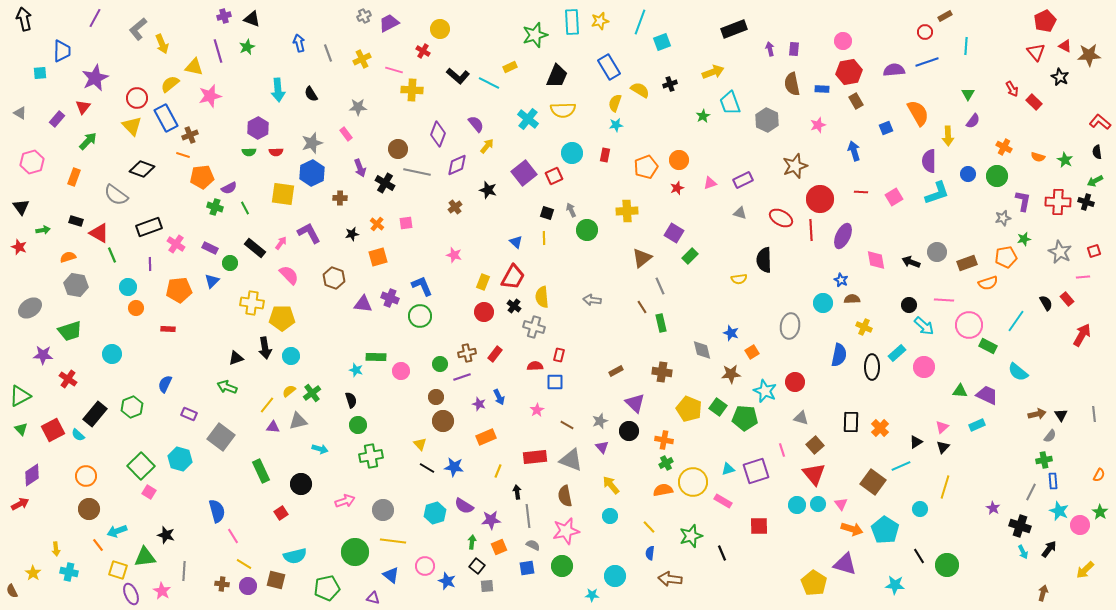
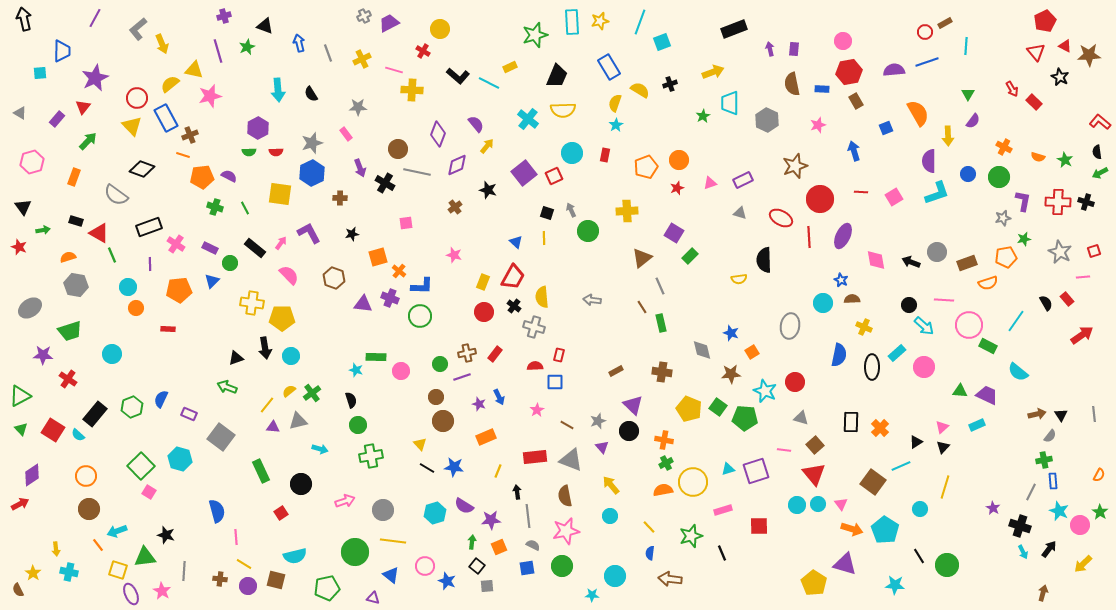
brown rectangle at (945, 16): moved 7 px down
black triangle at (252, 19): moved 13 px right, 7 px down
yellow triangle at (194, 67): moved 3 px down
cyan trapezoid at (730, 103): rotated 20 degrees clockwise
cyan star at (616, 125): rotated 24 degrees counterclockwise
green circle at (997, 176): moved 2 px right, 1 px down
green arrow at (1095, 181): moved 5 px right, 8 px up
purple semicircle at (229, 188): moved 12 px up; rotated 126 degrees counterclockwise
yellow square at (283, 194): moved 3 px left
black triangle at (21, 207): moved 2 px right
orange cross at (377, 224): moved 22 px right, 47 px down
green circle at (587, 230): moved 1 px right, 1 px down
red line at (811, 230): moved 2 px left, 7 px down
blue L-shape at (422, 286): rotated 115 degrees clockwise
red arrow at (1082, 335): rotated 25 degrees clockwise
blue semicircle at (165, 384): moved 4 px left, 15 px down
purple triangle at (635, 403): moved 2 px left, 2 px down
gray star at (600, 421): moved 2 px left
red square at (53, 430): rotated 30 degrees counterclockwise
pink line at (782, 450): moved 2 px right; rotated 64 degrees counterclockwise
pink rectangle at (723, 501): moved 9 px down; rotated 48 degrees counterclockwise
pink line at (233, 536): moved 3 px right, 1 px down; rotated 28 degrees clockwise
yellow arrow at (1085, 570): moved 2 px left, 6 px up
brown cross at (222, 584): moved 2 px left, 5 px up
brown semicircle at (12, 591): moved 6 px right, 1 px up
